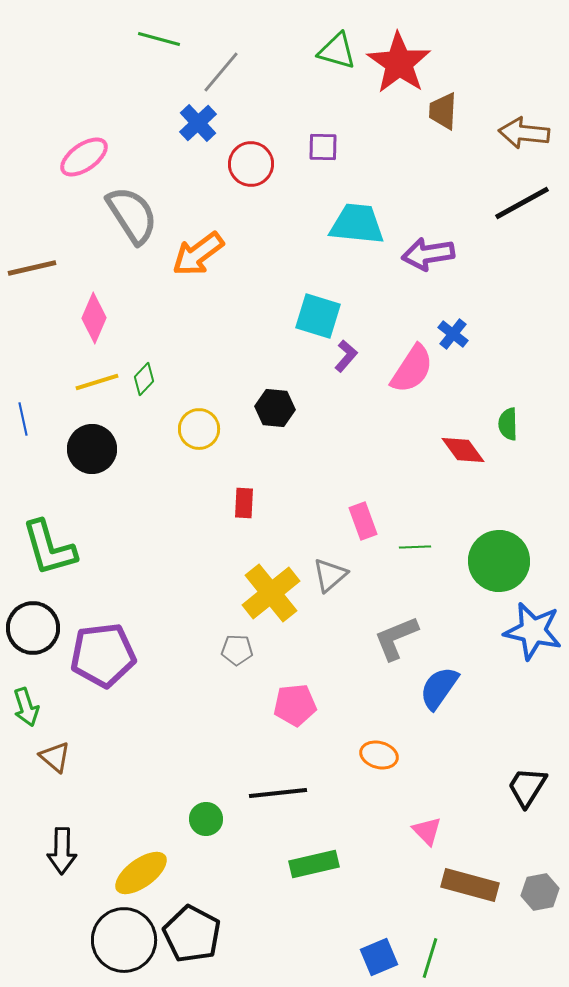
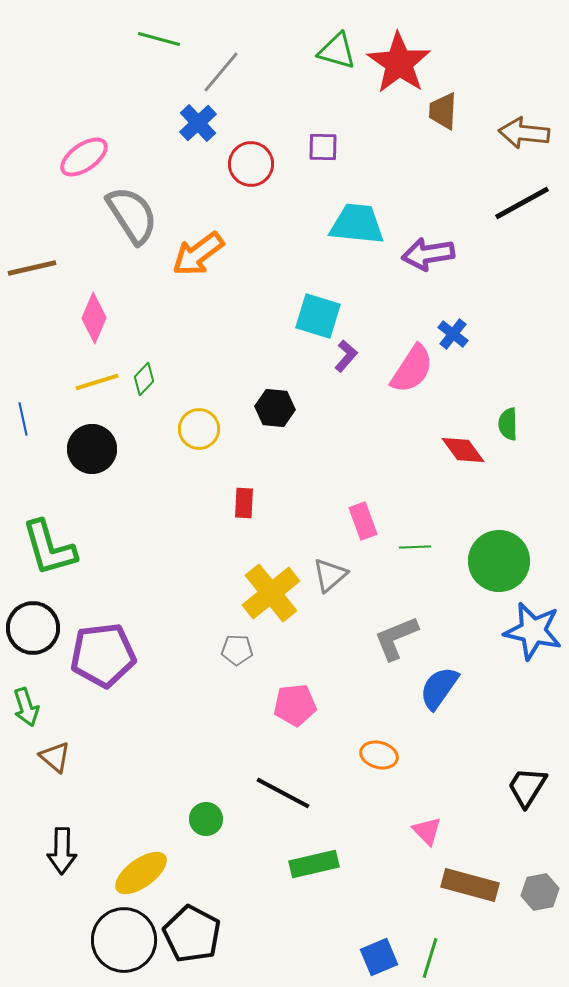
black line at (278, 793): moved 5 px right; rotated 34 degrees clockwise
